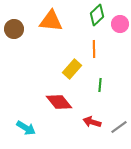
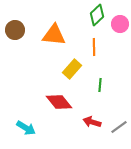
orange triangle: moved 3 px right, 14 px down
brown circle: moved 1 px right, 1 px down
orange line: moved 2 px up
